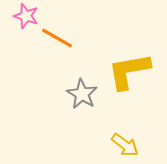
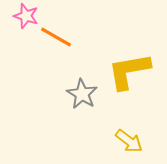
orange line: moved 1 px left, 1 px up
yellow arrow: moved 4 px right, 4 px up
